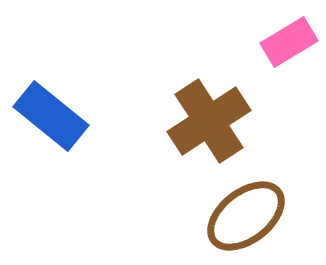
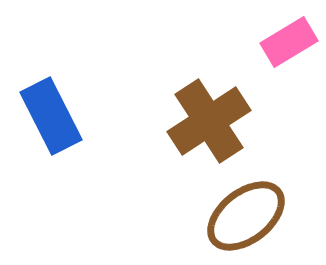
blue rectangle: rotated 24 degrees clockwise
